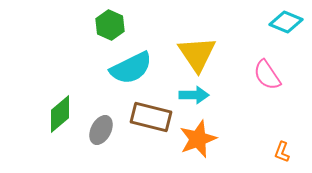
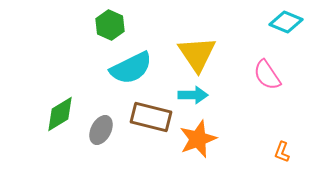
cyan arrow: moved 1 px left
green diamond: rotated 9 degrees clockwise
